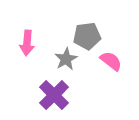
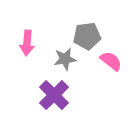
gray star: moved 1 px left; rotated 20 degrees clockwise
